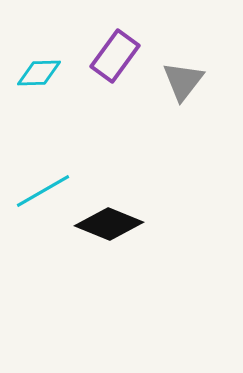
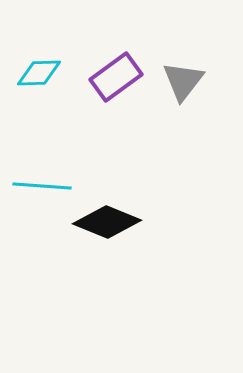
purple rectangle: moved 1 px right, 21 px down; rotated 18 degrees clockwise
cyan line: moved 1 px left, 5 px up; rotated 34 degrees clockwise
black diamond: moved 2 px left, 2 px up
